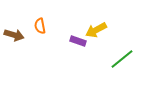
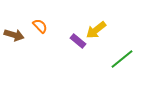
orange semicircle: rotated 147 degrees clockwise
yellow arrow: rotated 10 degrees counterclockwise
purple rectangle: rotated 21 degrees clockwise
